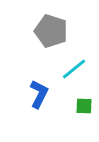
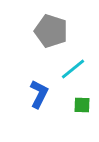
cyan line: moved 1 px left
green square: moved 2 px left, 1 px up
